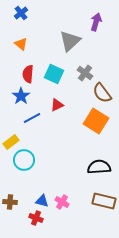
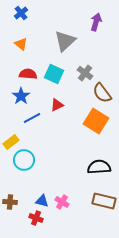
gray triangle: moved 5 px left
red semicircle: rotated 90 degrees clockwise
